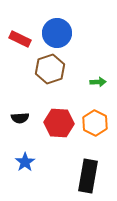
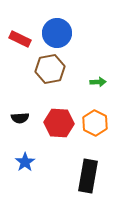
brown hexagon: rotated 8 degrees clockwise
